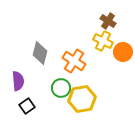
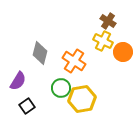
purple semicircle: rotated 36 degrees clockwise
